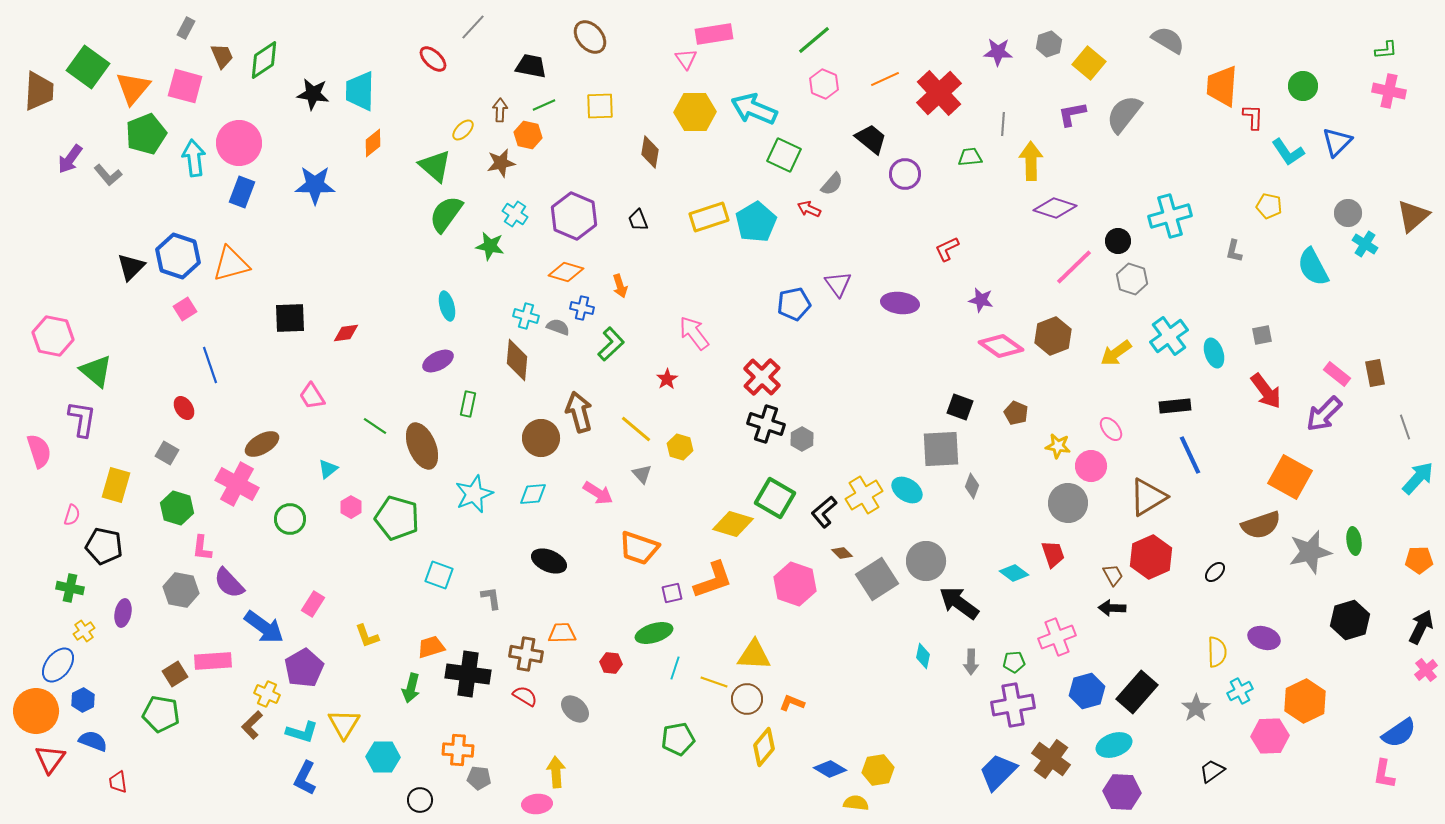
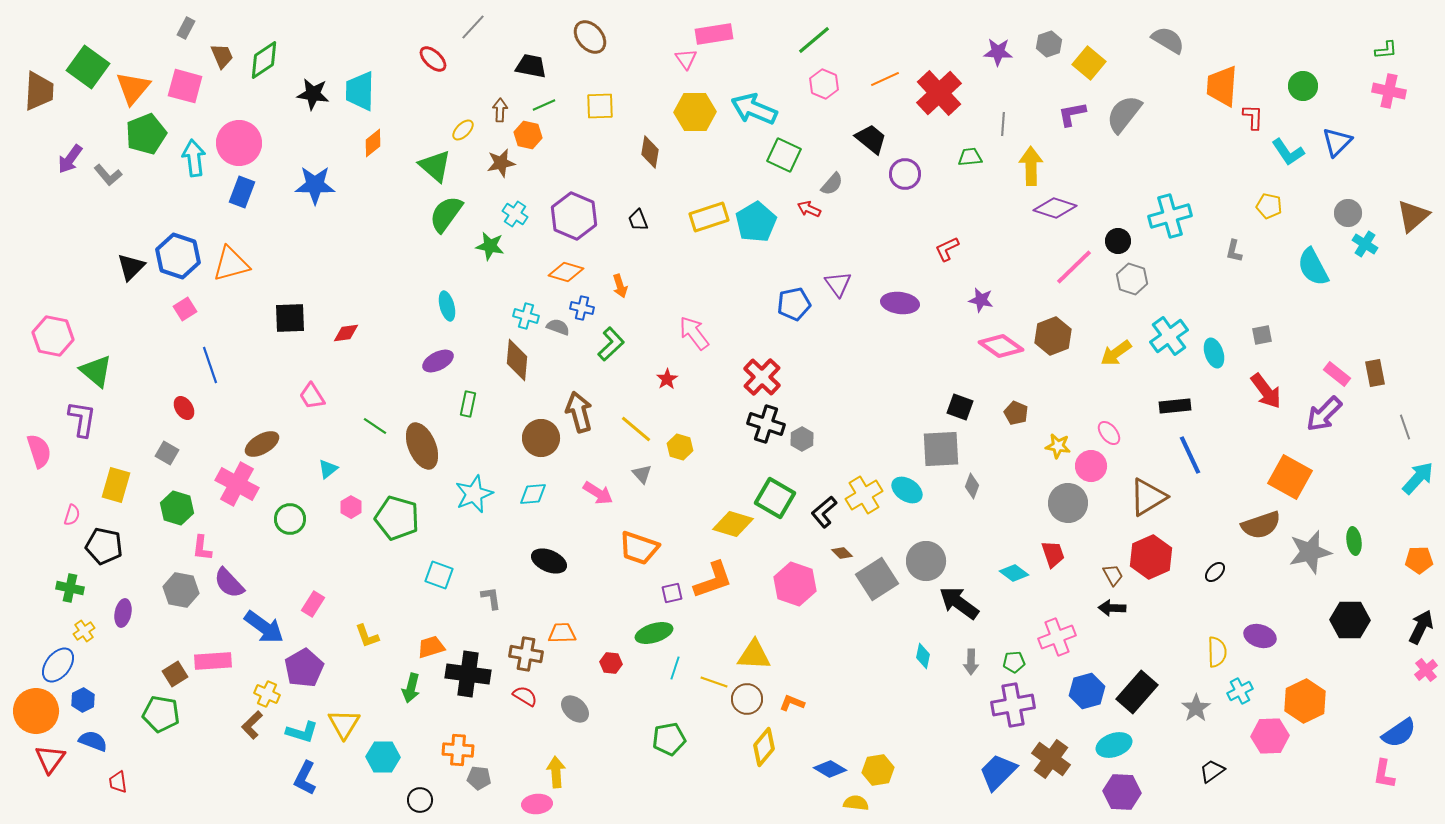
yellow arrow at (1031, 161): moved 5 px down
pink ellipse at (1111, 429): moved 2 px left, 4 px down
black hexagon at (1350, 620): rotated 18 degrees clockwise
purple ellipse at (1264, 638): moved 4 px left, 2 px up
green pentagon at (678, 739): moved 9 px left
